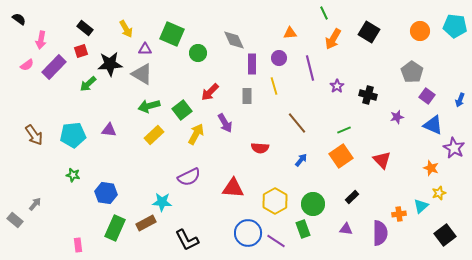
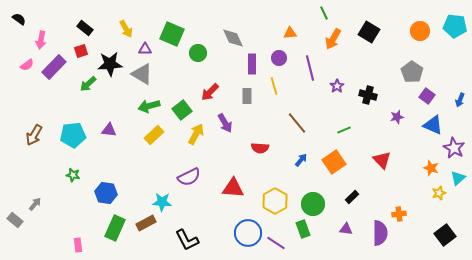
gray diamond at (234, 40): moved 1 px left, 2 px up
brown arrow at (34, 135): rotated 65 degrees clockwise
orange square at (341, 156): moved 7 px left, 6 px down
cyan triangle at (421, 206): moved 37 px right, 28 px up
purple line at (276, 241): moved 2 px down
